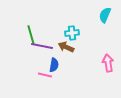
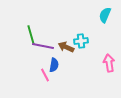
cyan cross: moved 9 px right, 8 px down
purple line: moved 1 px right
pink arrow: moved 1 px right
pink line: rotated 48 degrees clockwise
